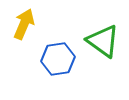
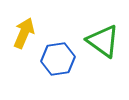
yellow arrow: moved 9 px down
